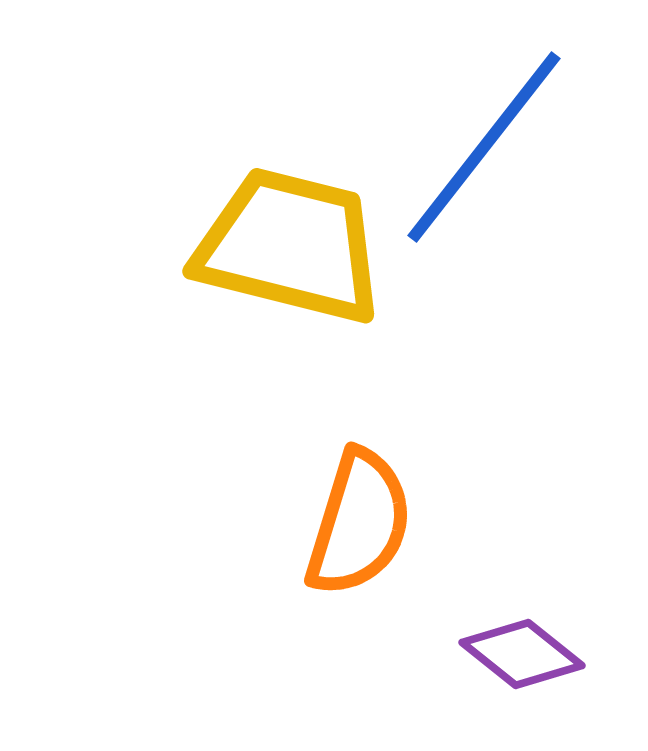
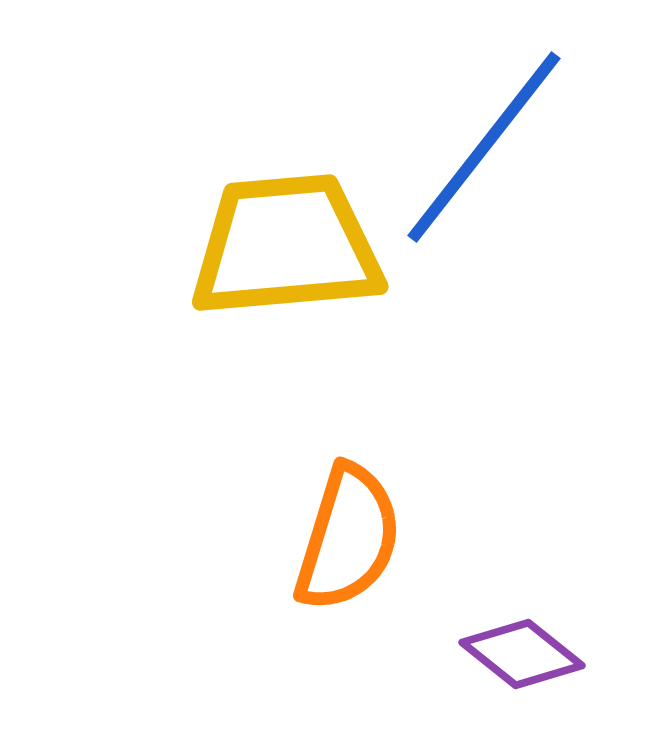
yellow trapezoid: moved 4 px left; rotated 19 degrees counterclockwise
orange semicircle: moved 11 px left, 15 px down
